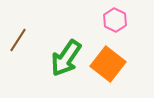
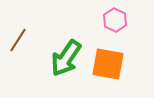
orange square: rotated 28 degrees counterclockwise
